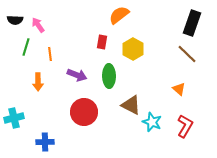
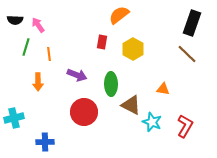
orange line: moved 1 px left
green ellipse: moved 2 px right, 8 px down
orange triangle: moved 16 px left; rotated 32 degrees counterclockwise
